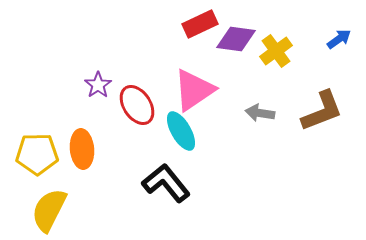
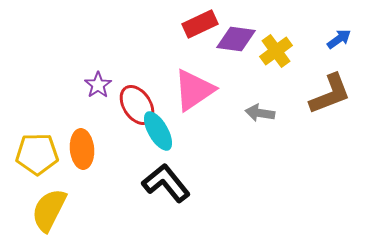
brown L-shape: moved 8 px right, 17 px up
cyan ellipse: moved 23 px left
